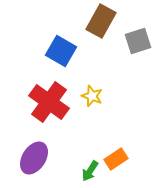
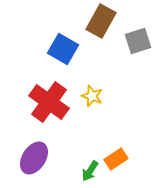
blue square: moved 2 px right, 2 px up
